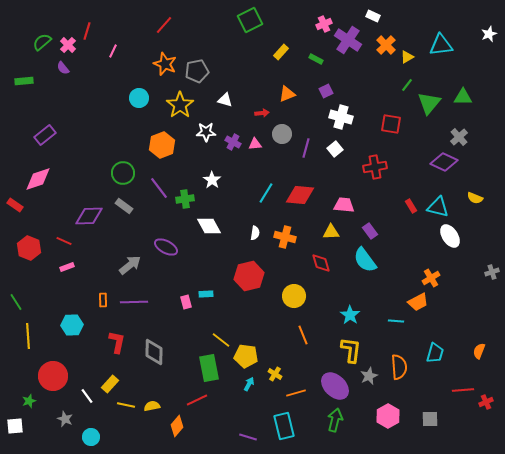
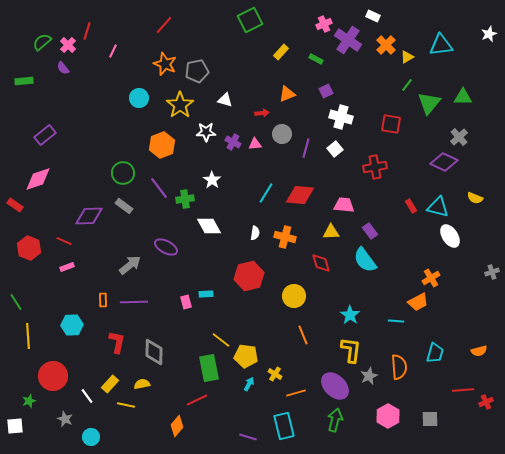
orange semicircle at (479, 351): rotated 126 degrees counterclockwise
yellow semicircle at (152, 406): moved 10 px left, 22 px up
